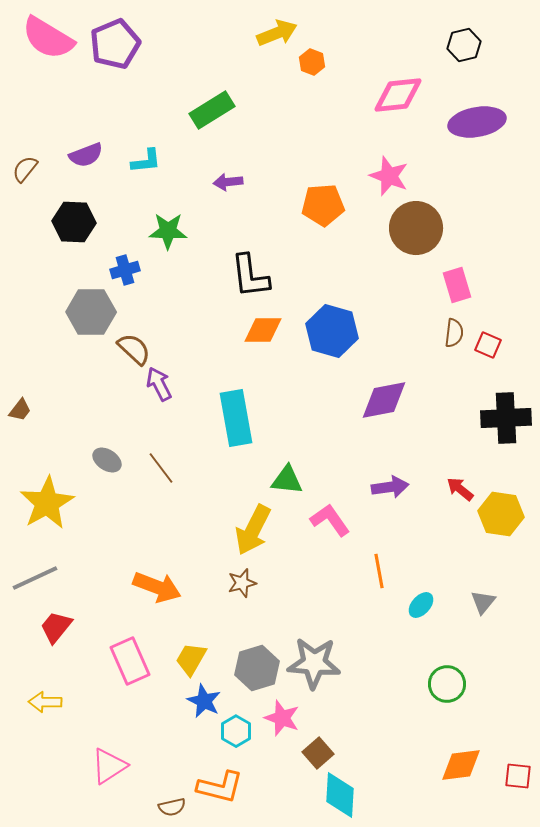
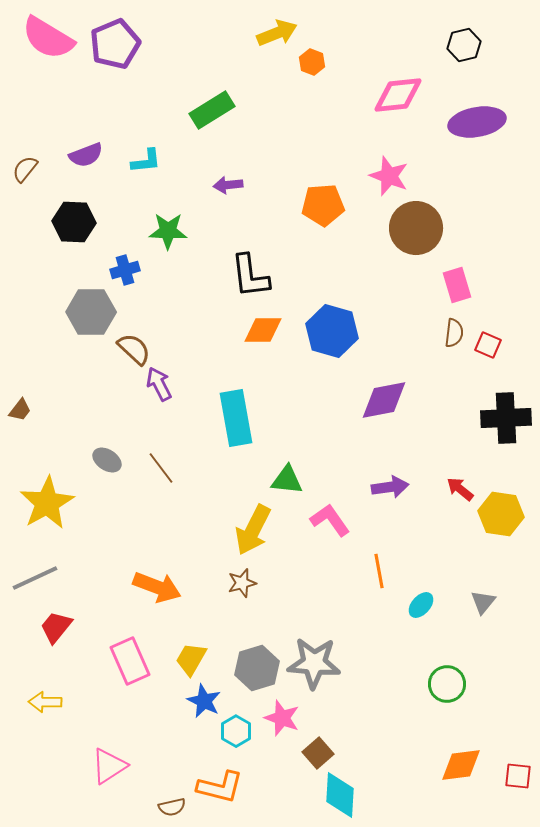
purple arrow at (228, 182): moved 3 px down
